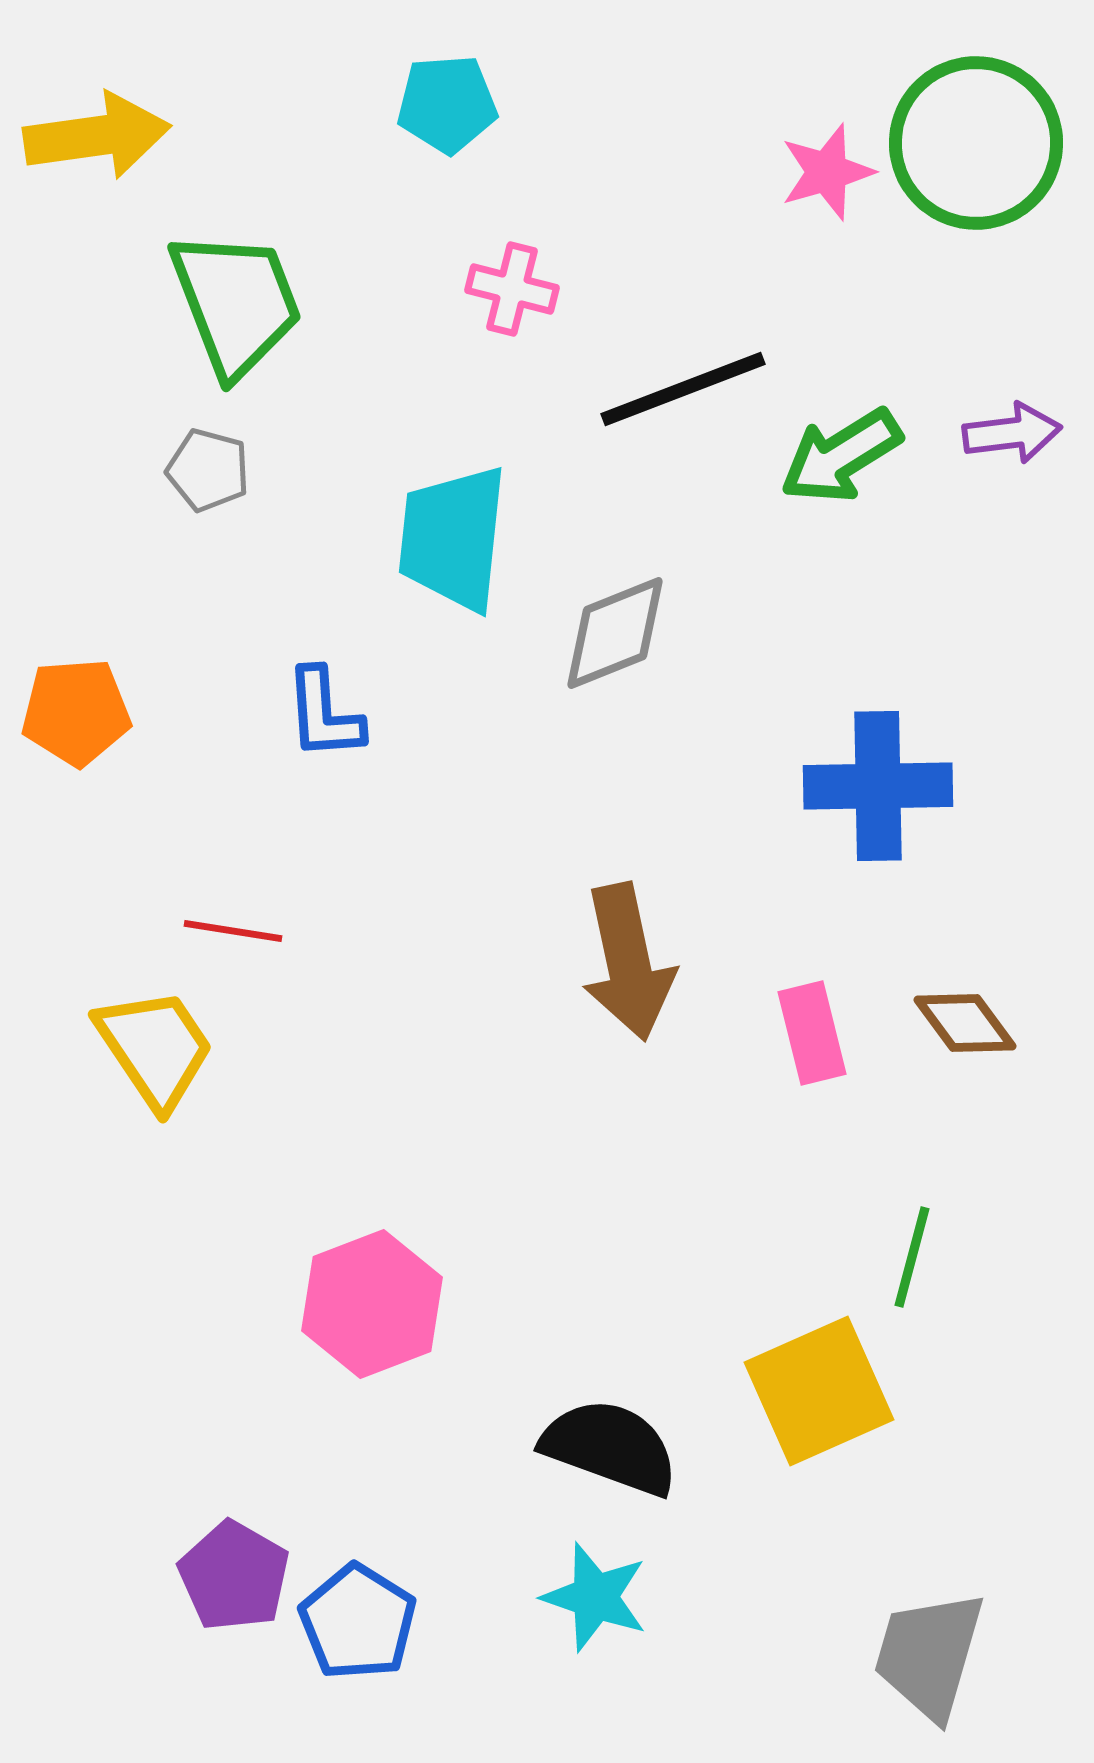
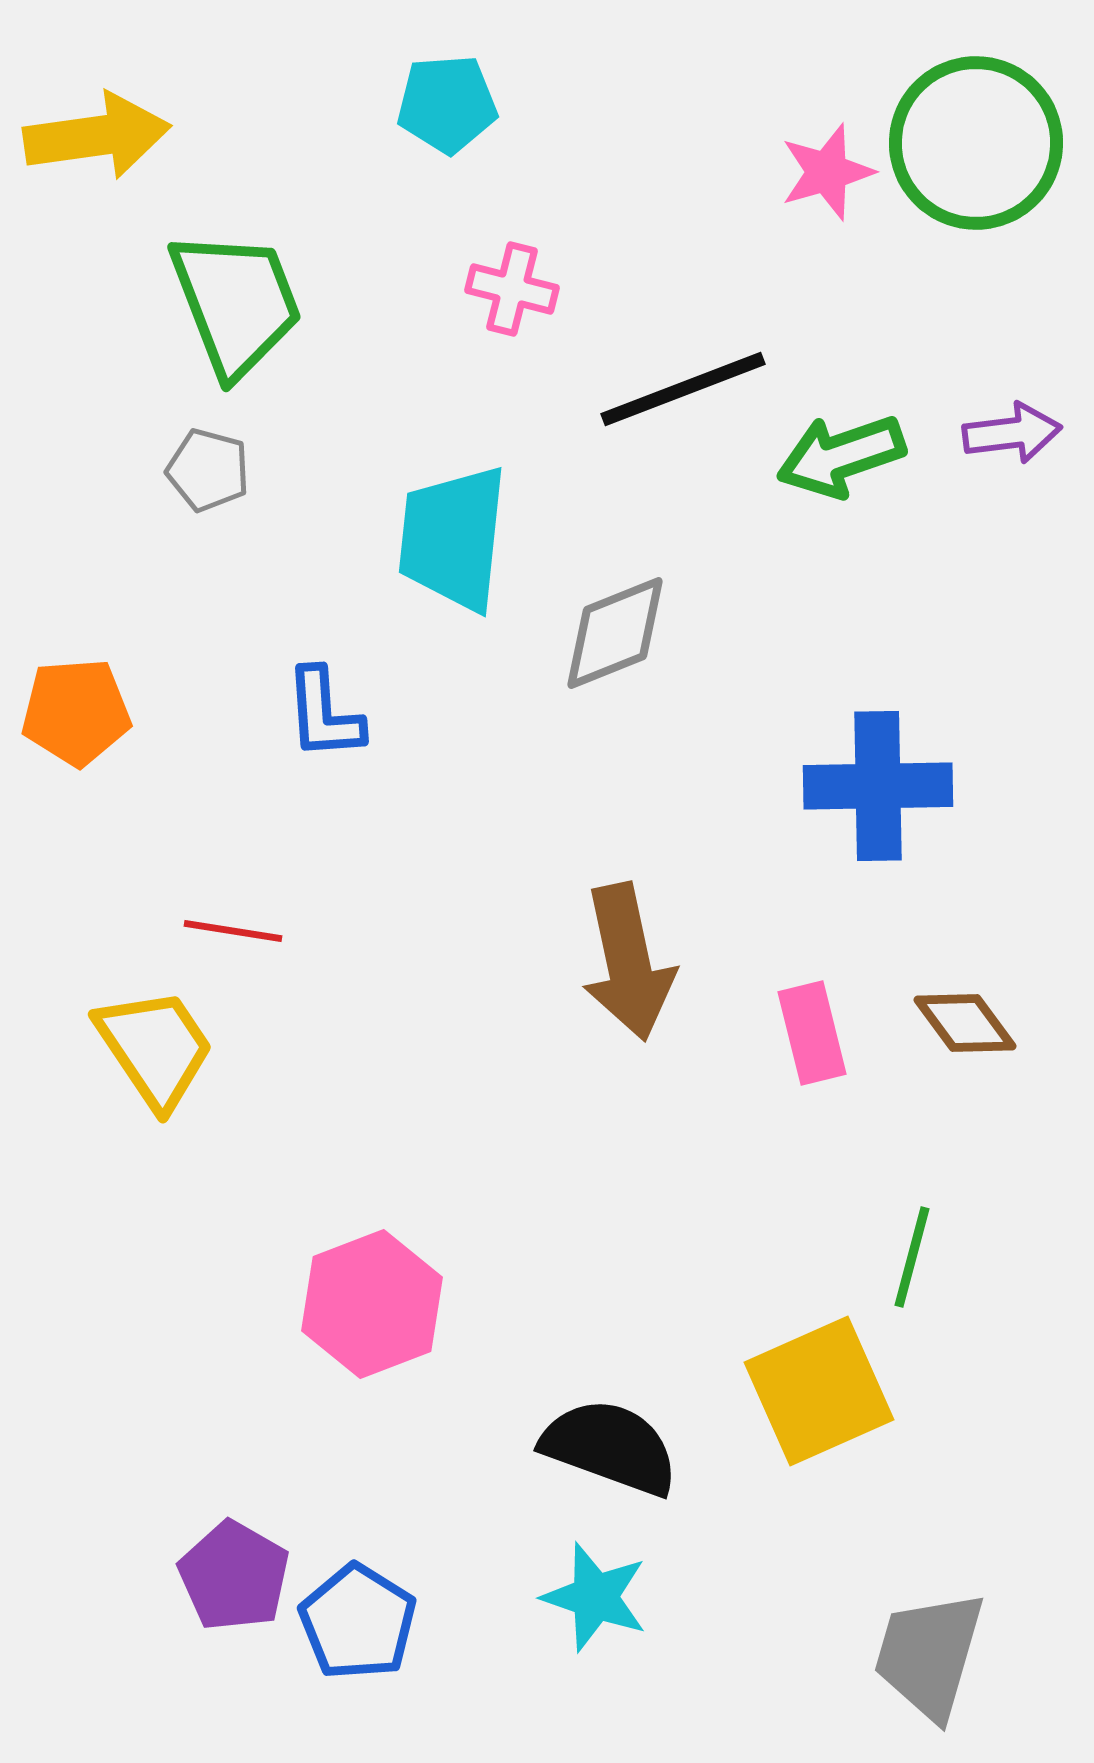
green arrow: rotated 13 degrees clockwise
